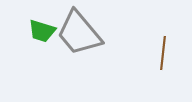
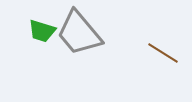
brown line: rotated 64 degrees counterclockwise
